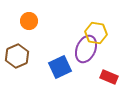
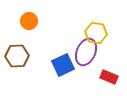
purple ellipse: moved 3 px down
brown hexagon: rotated 20 degrees clockwise
blue square: moved 3 px right, 2 px up
